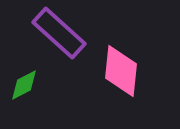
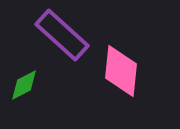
purple rectangle: moved 3 px right, 2 px down
